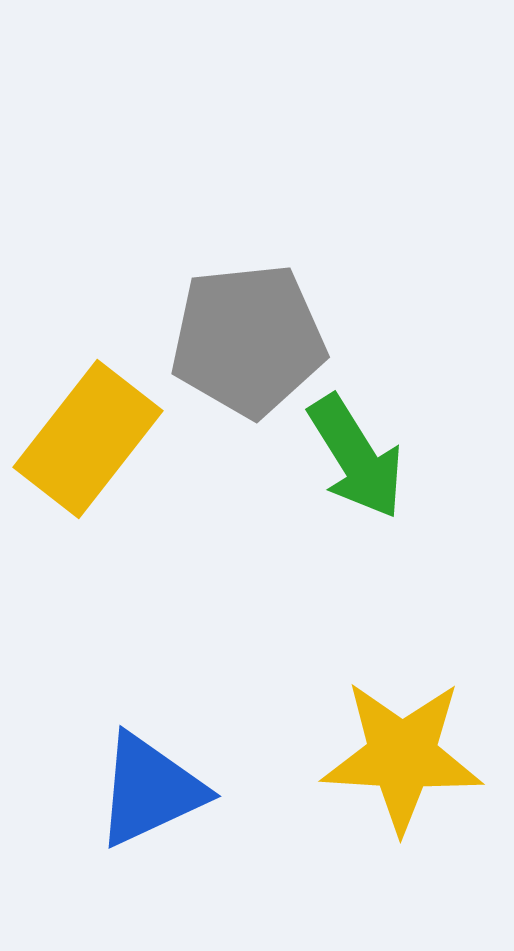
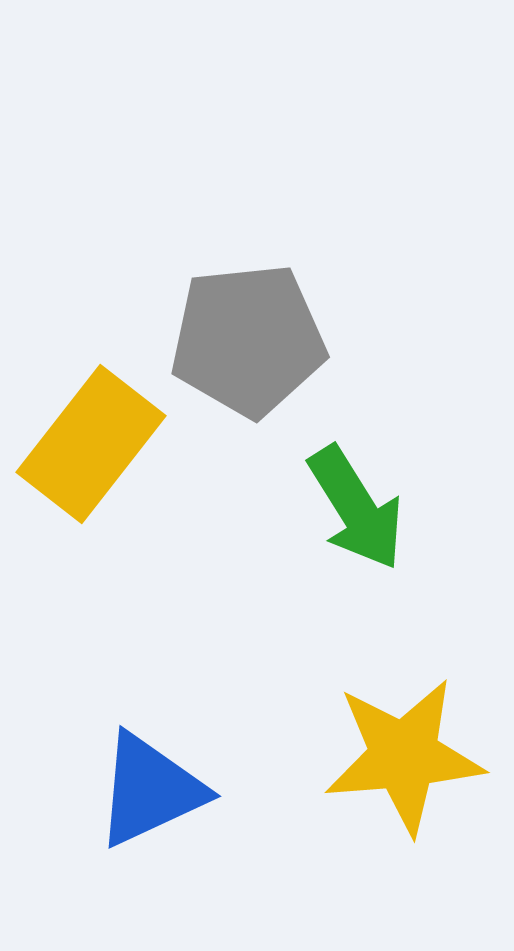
yellow rectangle: moved 3 px right, 5 px down
green arrow: moved 51 px down
yellow star: moved 2 px right; rotated 8 degrees counterclockwise
